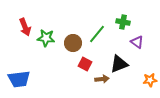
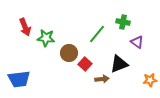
brown circle: moved 4 px left, 10 px down
red square: rotated 16 degrees clockwise
